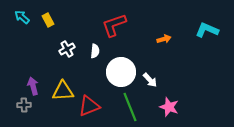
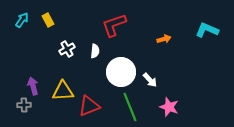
cyan arrow: moved 3 px down; rotated 84 degrees clockwise
